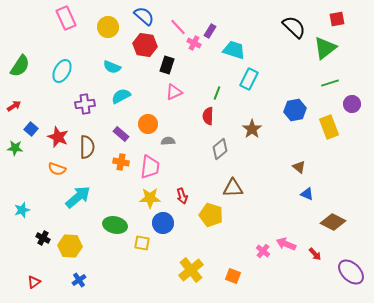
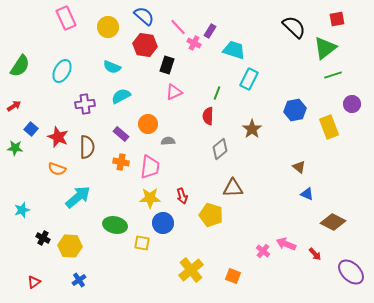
green line at (330, 83): moved 3 px right, 8 px up
